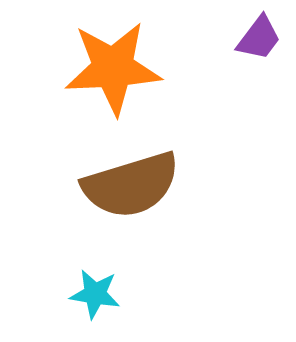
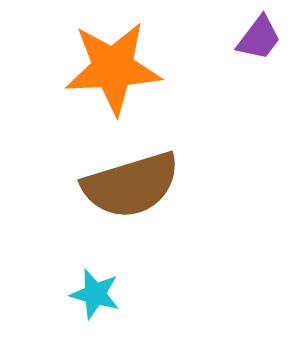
cyan star: rotated 6 degrees clockwise
